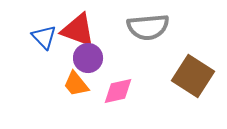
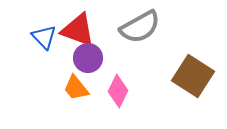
gray semicircle: moved 8 px left; rotated 24 degrees counterclockwise
orange trapezoid: moved 4 px down
pink diamond: rotated 52 degrees counterclockwise
